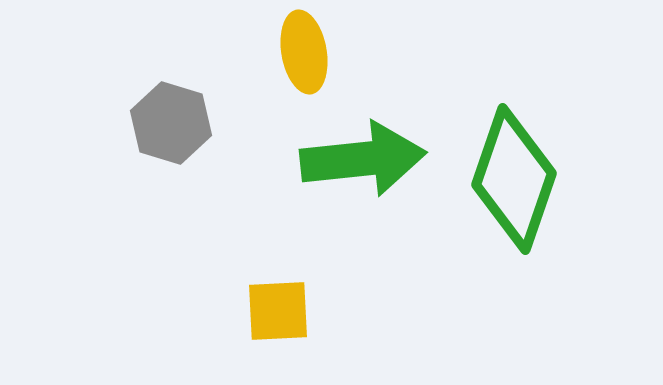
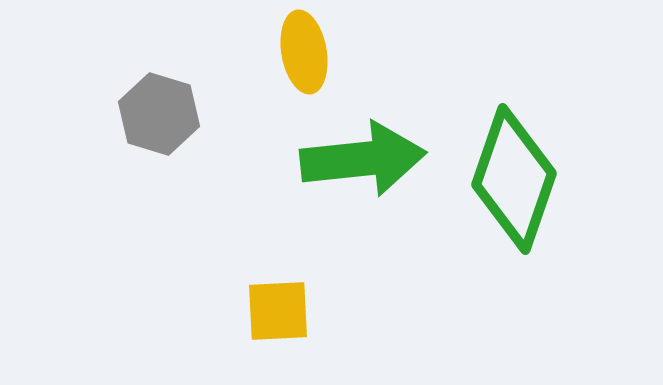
gray hexagon: moved 12 px left, 9 px up
